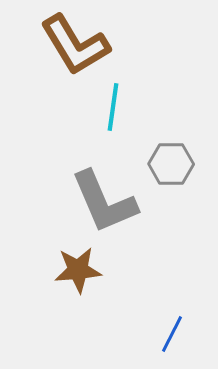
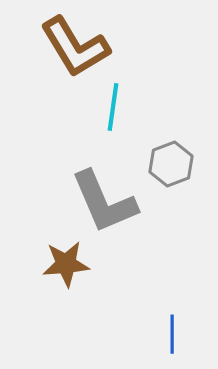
brown L-shape: moved 2 px down
gray hexagon: rotated 21 degrees counterclockwise
brown star: moved 12 px left, 6 px up
blue line: rotated 27 degrees counterclockwise
